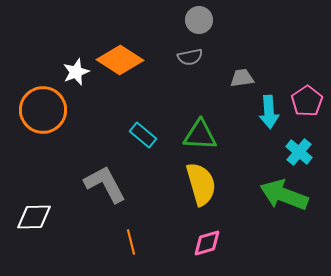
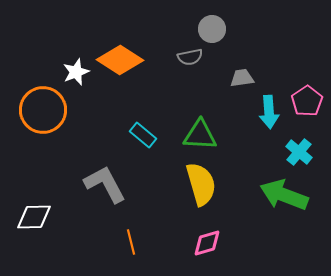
gray circle: moved 13 px right, 9 px down
